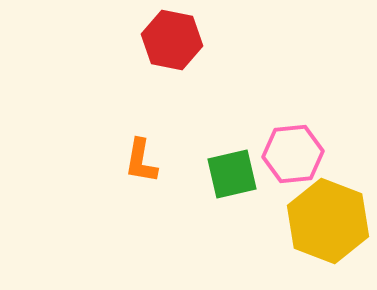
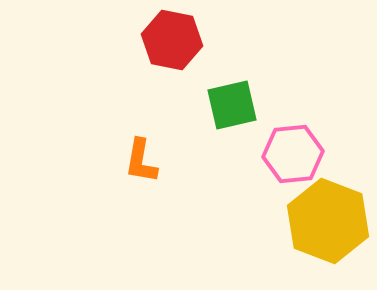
green square: moved 69 px up
